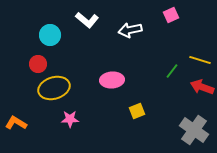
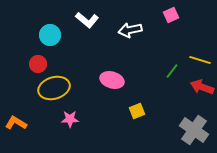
pink ellipse: rotated 20 degrees clockwise
